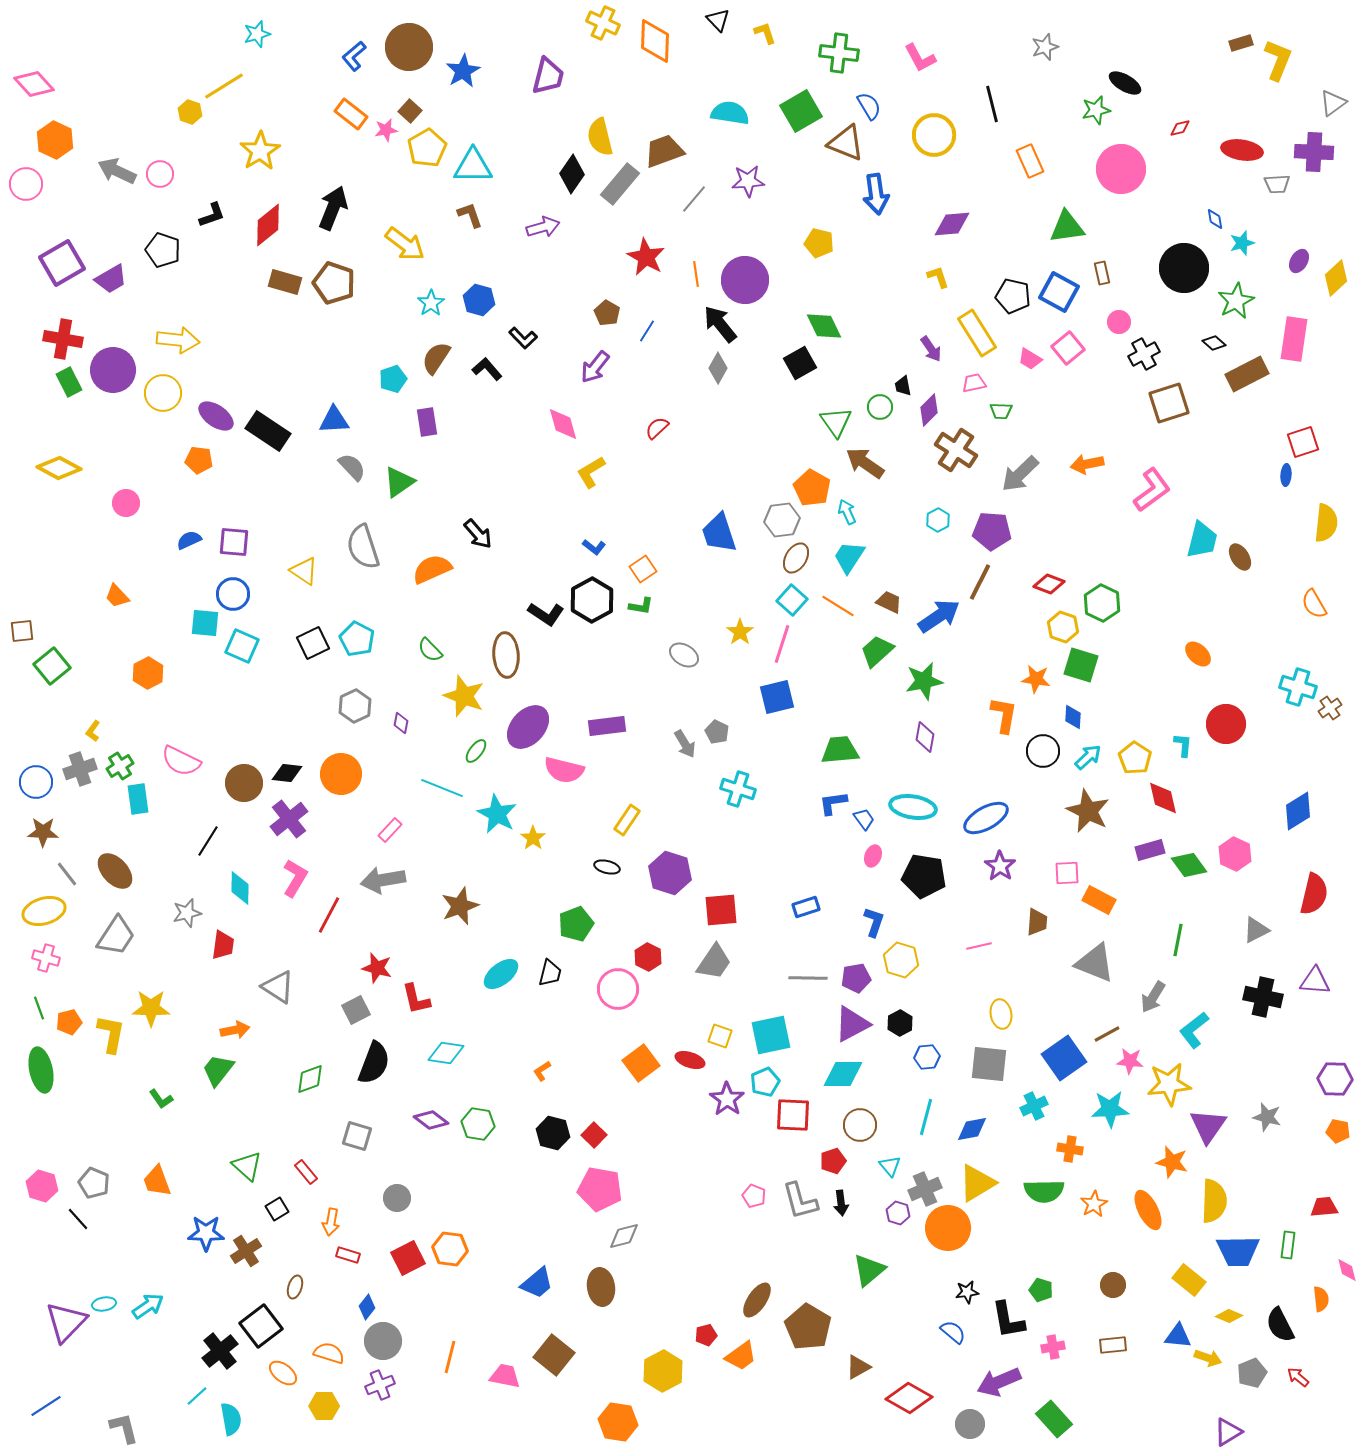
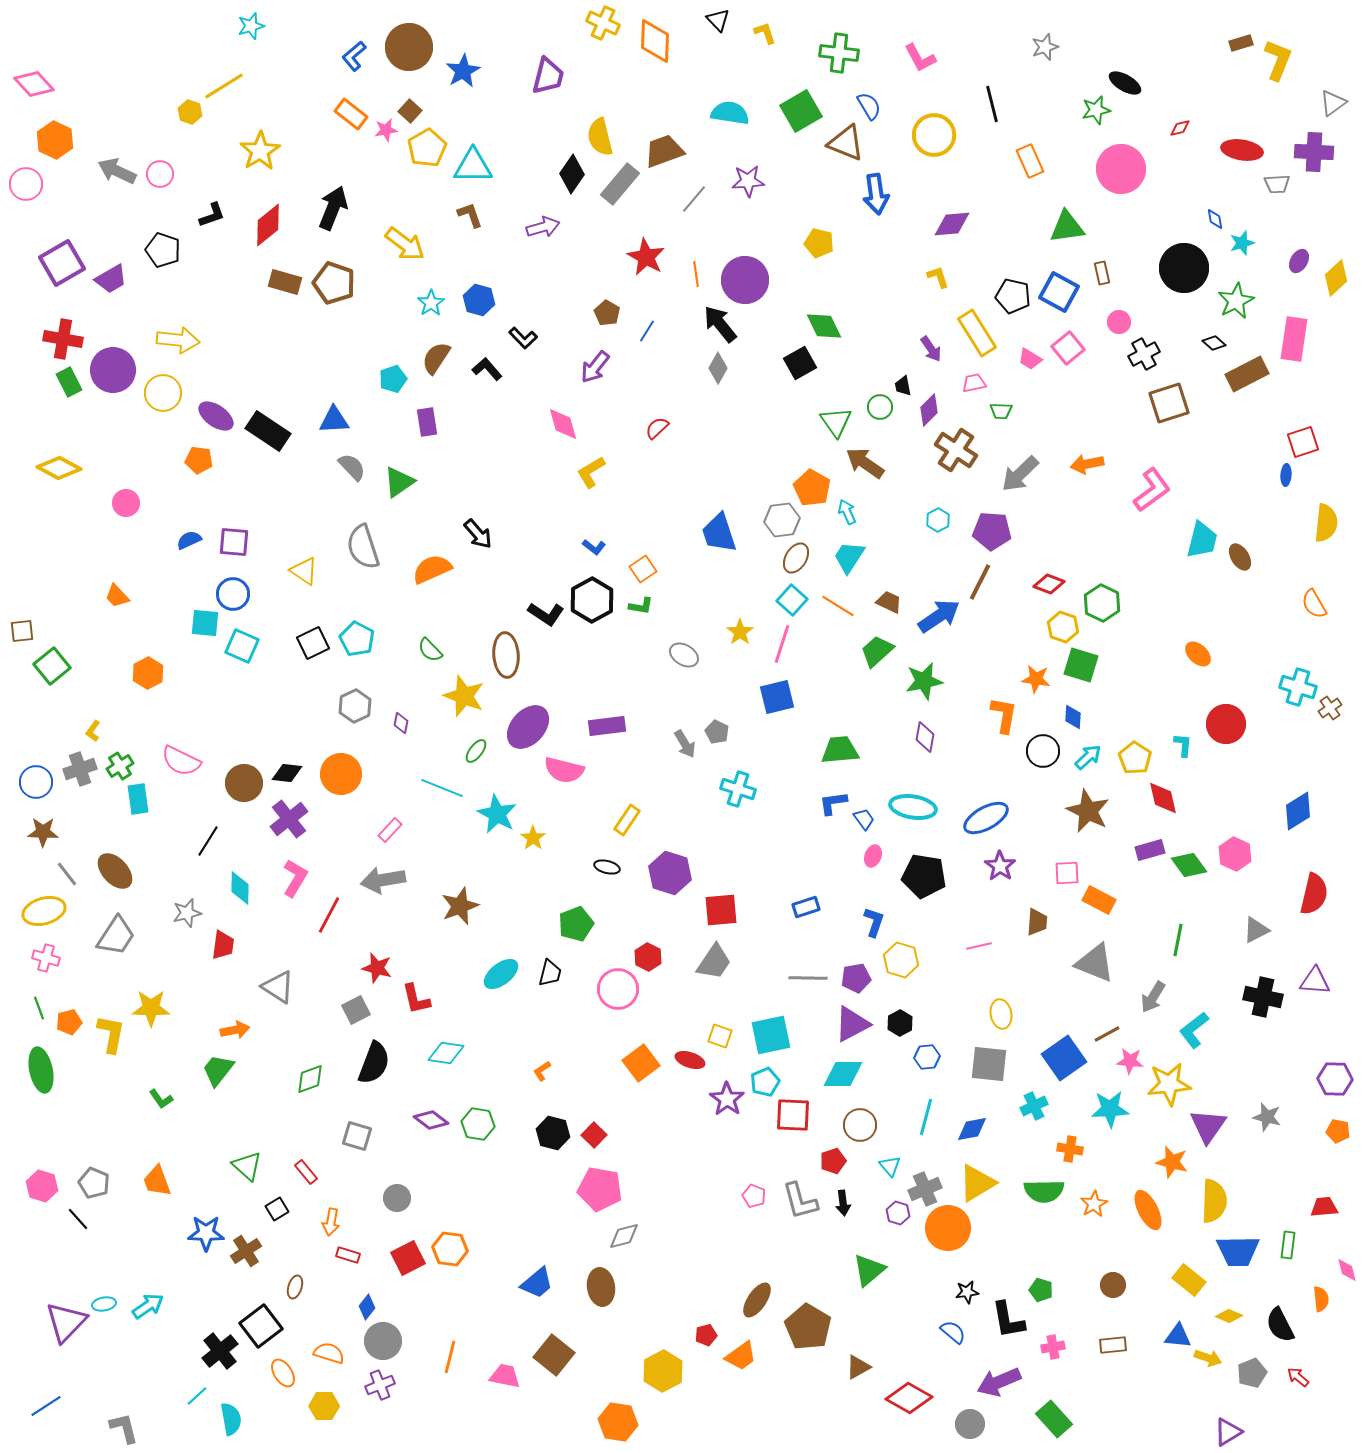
cyan star at (257, 34): moved 6 px left, 8 px up
black arrow at (841, 1203): moved 2 px right
orange ellipse at (283, 1373): rotated 20 degrees clockwise
